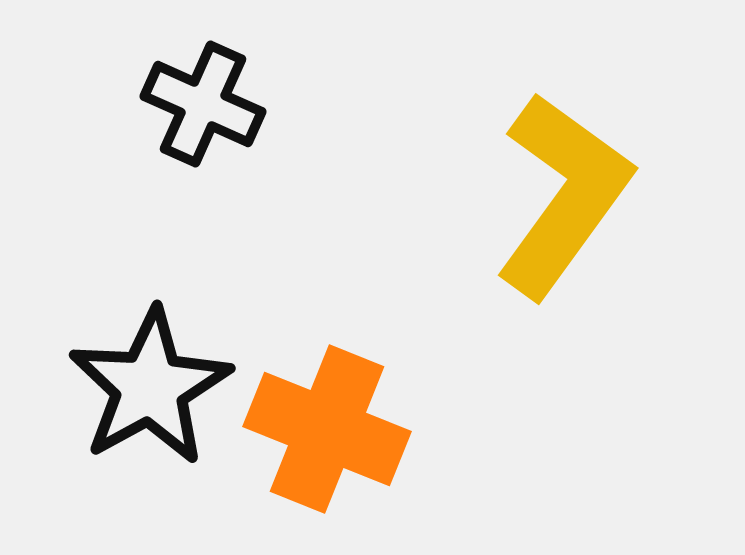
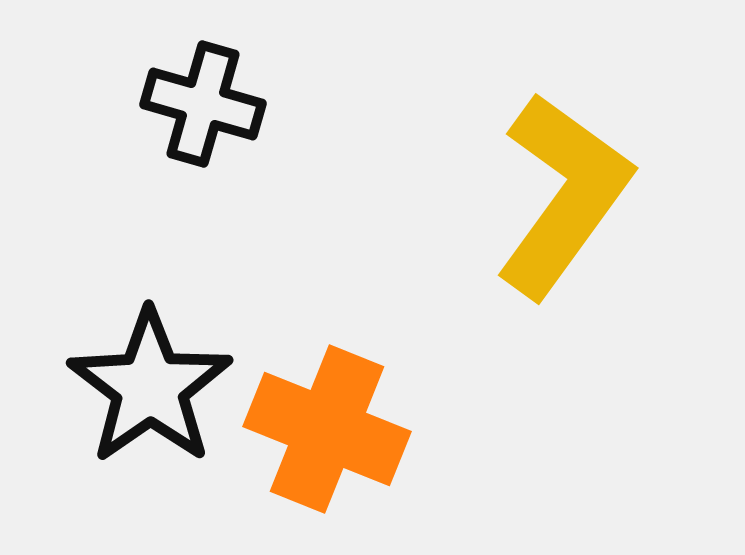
black cross: rotated 8 degrees counterclockwise
black star: rotated 6 degrees counterclockwise
